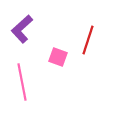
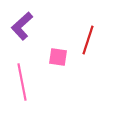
purple L-shape: moved 3 px up
pink square: rotated 12 degrees counterclockwise
